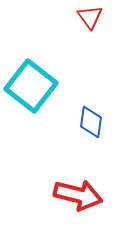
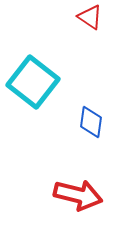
red triangle: rotated 20 degrees counterclockwise
cyan square: moved 2 px right, 4 px up
